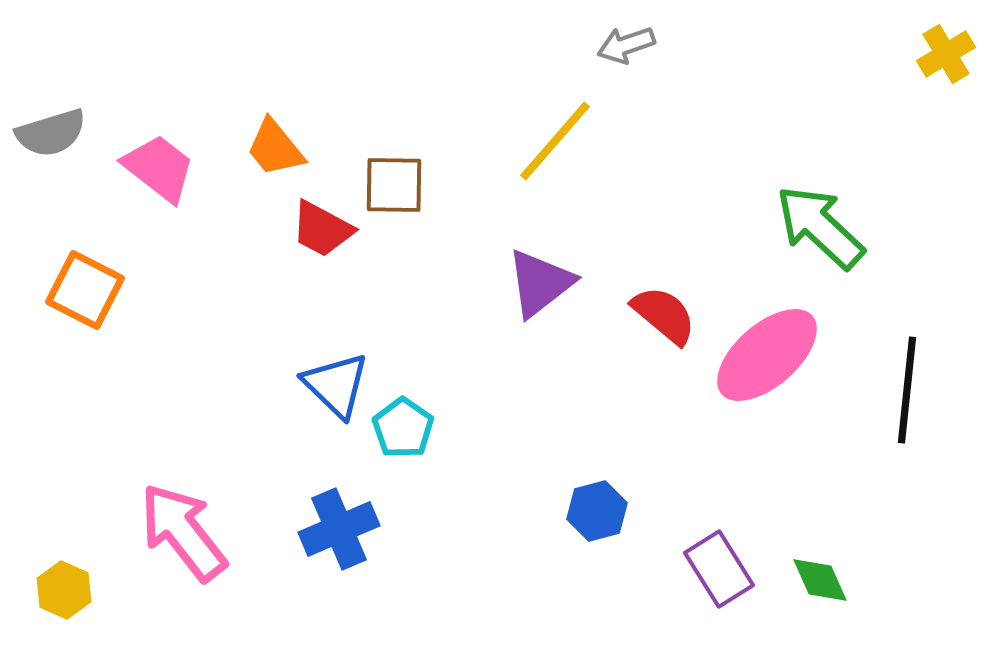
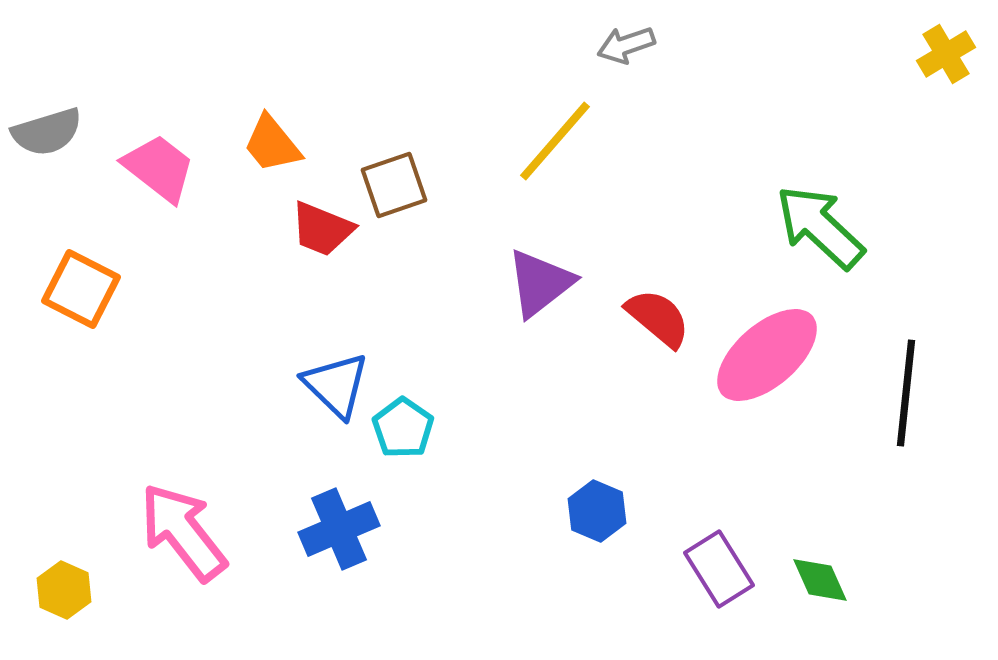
gray semicircle: moved 4 px left, 1 px up
orange trapezoid: moved 3 px left, 4 px up
brown square: rotated 20 degrees counterclockwise
red trapezoid: rotated 6 degrees counterclockwise
orange square: moved 4 px left, 1 px up
red semicircle: moved 6 px left, 3 px down
black line: moved 1 px left, 3 px down
blue hexagon: rotated 22 degrees counterclockwise
